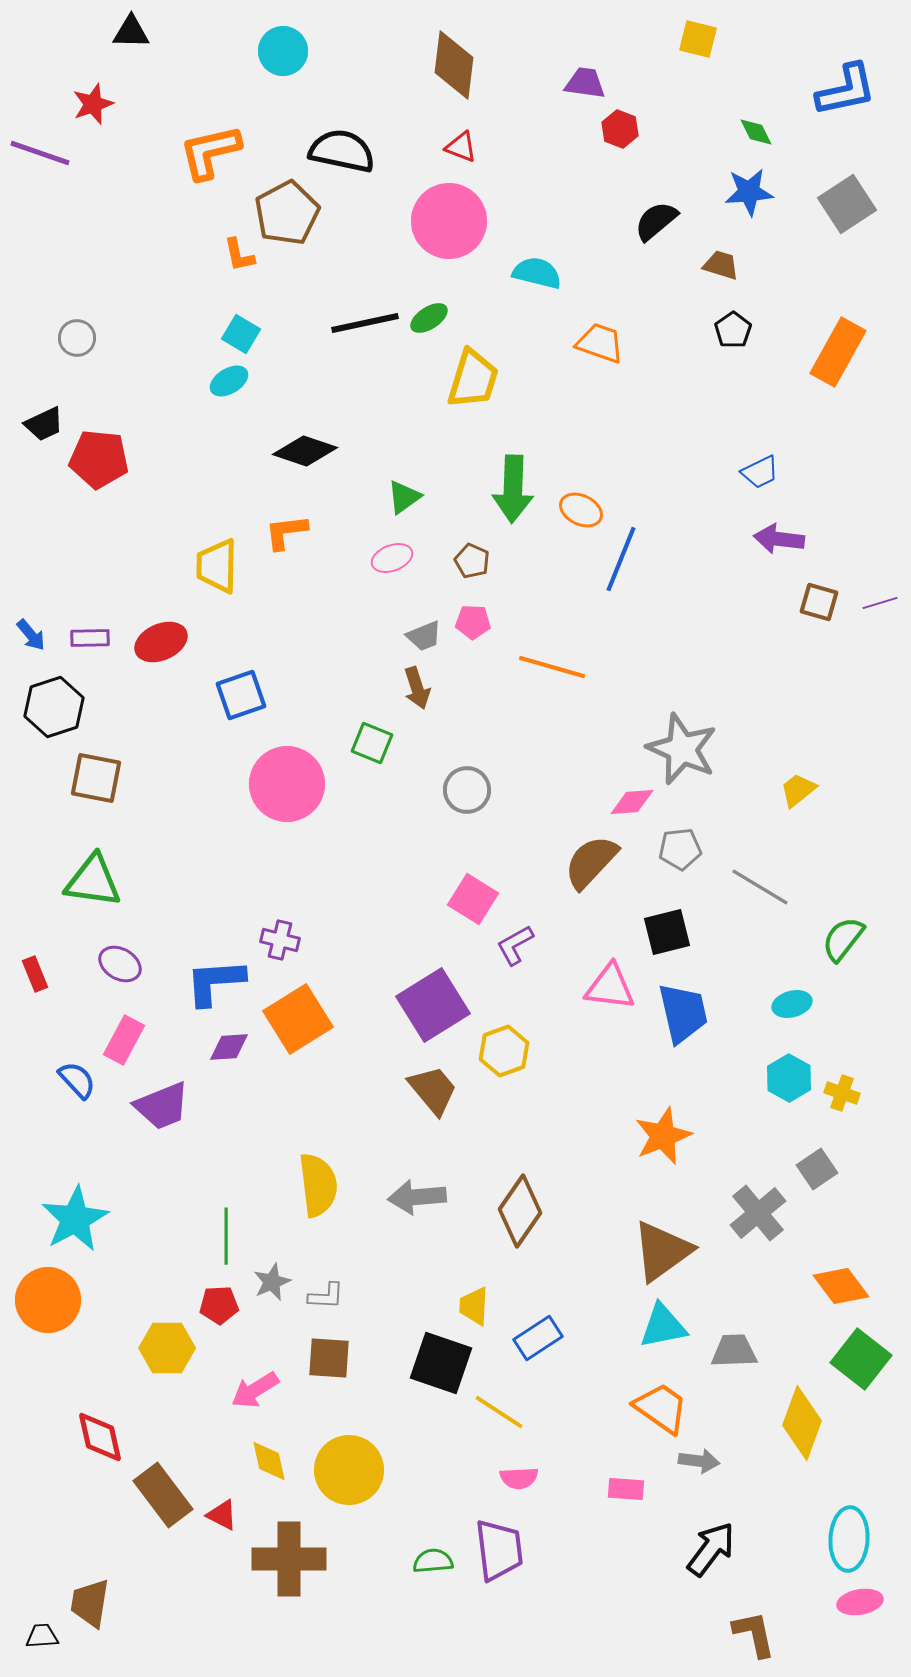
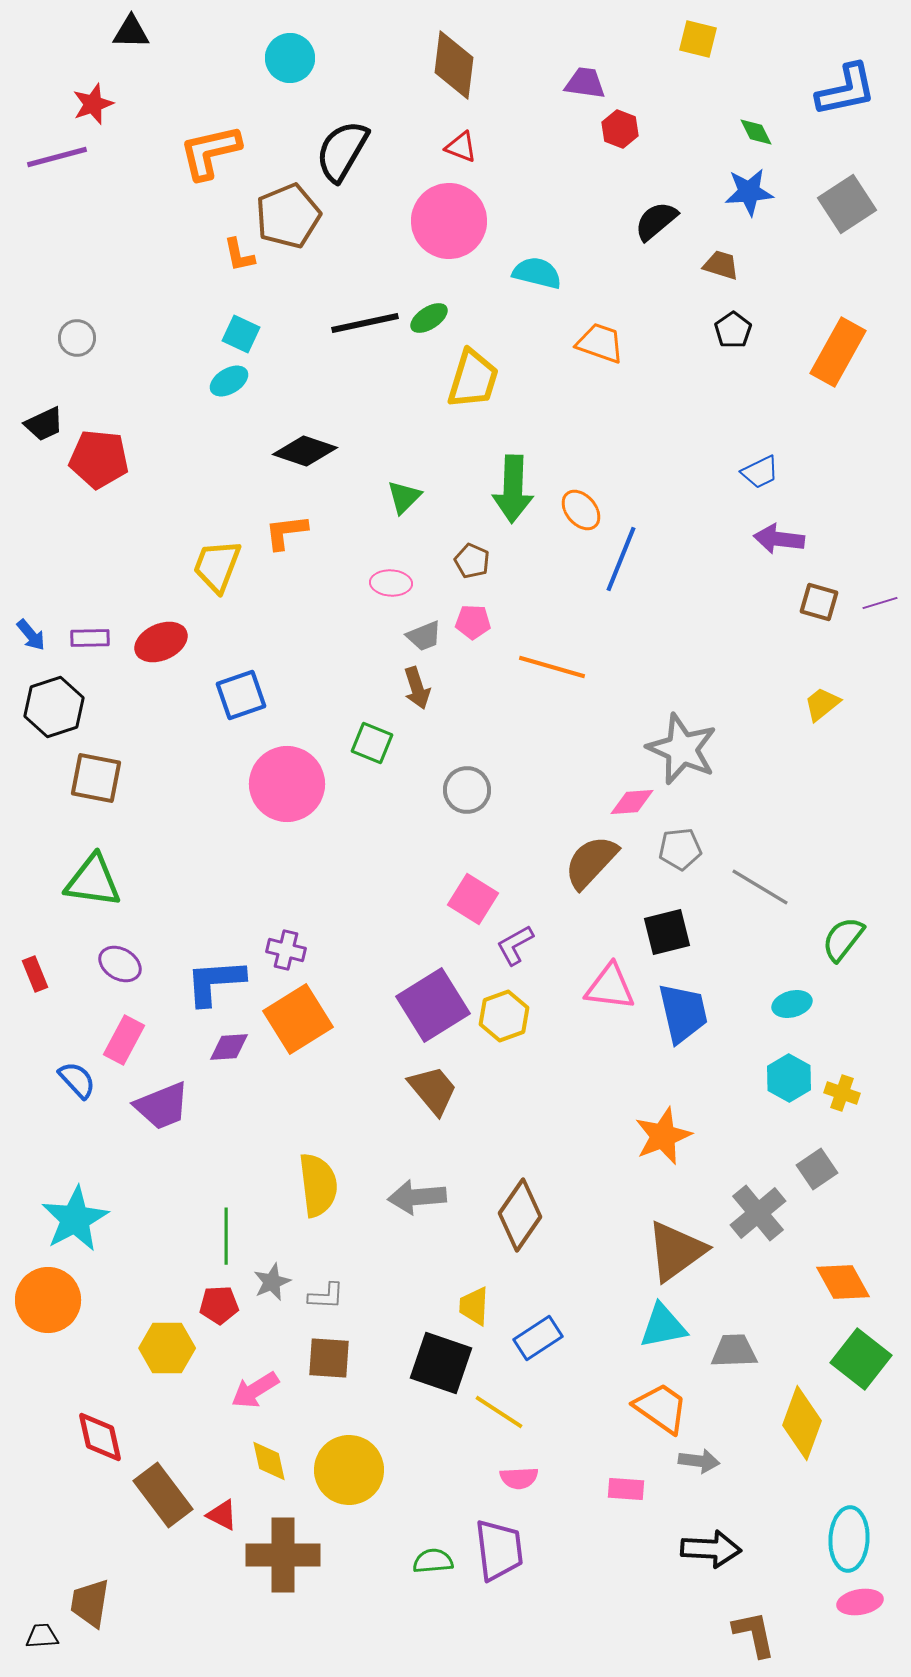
cyan circle at (283, 51): moved 7 px right, 7 px down
black semicircle at (342, 151): rotated 72 degrees counterclockwise
purple line at (40, 153): moved 17 px right, 4 px down; rotated 34 degrees counterclockwise
brown pentagon at (287, 213): moved 1 px right, 3 px down; rotated 6 degrees clockwise
cyan square at (241, 334): rotated 6 degrees counterclockwise
green triangle at (404, 497): rotated 9 degrees counterclockwise
orange ellipse at (581, 510): rotated 24 degrees clockwise
pink ellipse at (392, 558): moved 1 px left, 25 px down; rotated 24 degrees clockwise
yellow trapezoid at (217, 566): rotated 20 degrees clockwise
yellow trapezoid at (798, 790): moved 24 px right, 86 px up
purple cross at (280, 940): moved 6 px right, 10 px down
yellow hexagon at (504, 1051): moved 35 px up
brown diamond at (520, 1211): moved 4 px down
brown triangle at (662, 1251): moved 14 px right
orange diamond at (841, 1286): moved 2 px right, 4 px up; rotated 8 degrees clockwise
black arrow at (711, 1549): rotated 56 degrees clockwise
brown cross at (289, 1559): moved 6 px left, 4 px up
